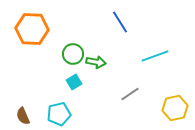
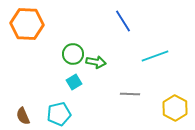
blue line: moved 3 px right, 1 px up
orange hexagon: moved 5 px left, 5 px up
gray line: rotated 36 degrees clockwise
yellow hexagon: rotated 20 degrees counterclockwise
